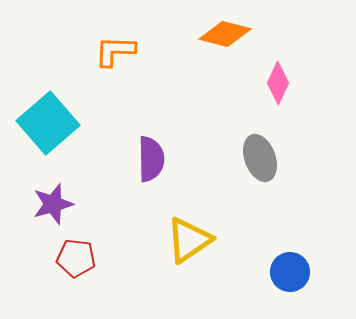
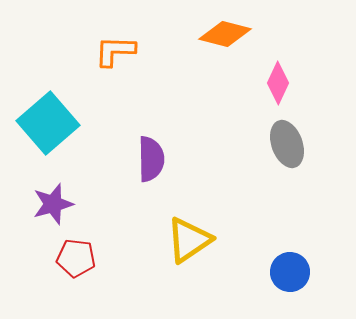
gray ellipse: moved 27 px right, 14 px up
